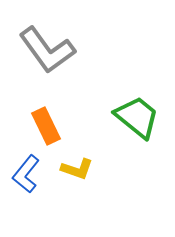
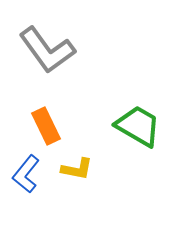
green trapezoid: moved 1 px right, 9 px down; rotated 9 degrees counterclockwise
yellow L-shape: rotated 8 degrees counterclockwise
